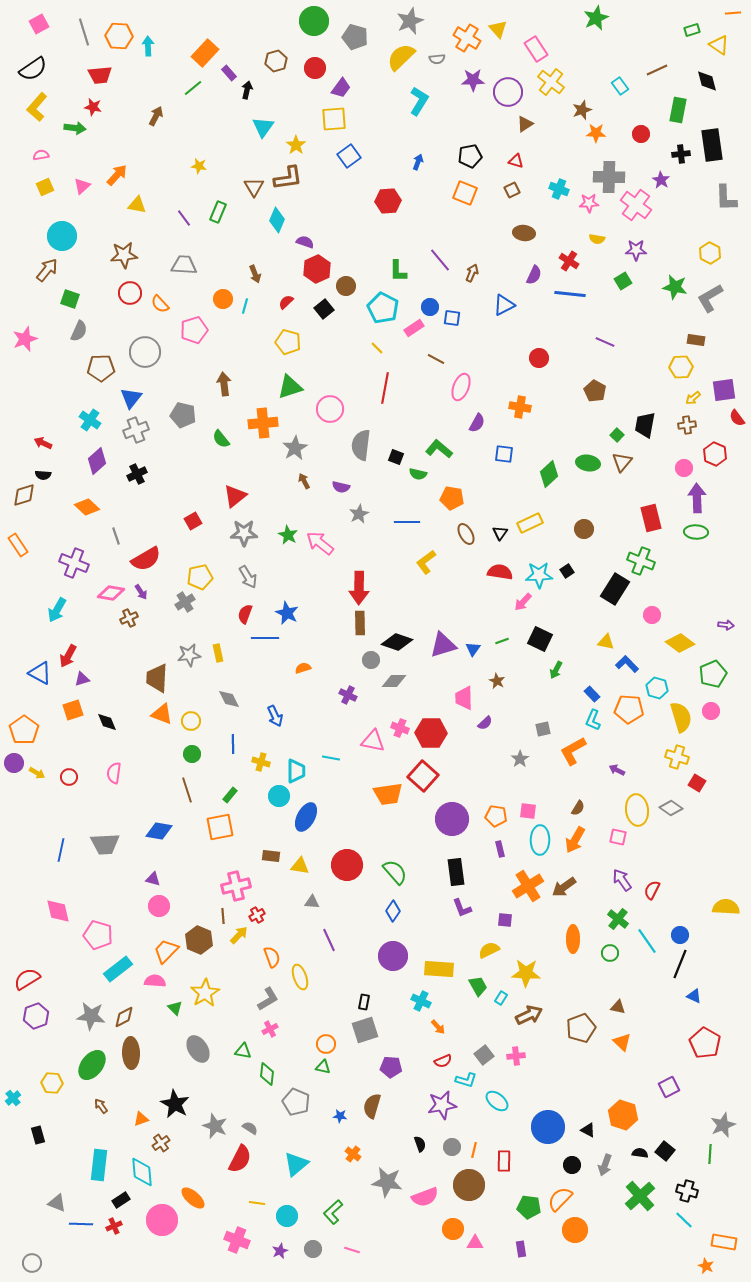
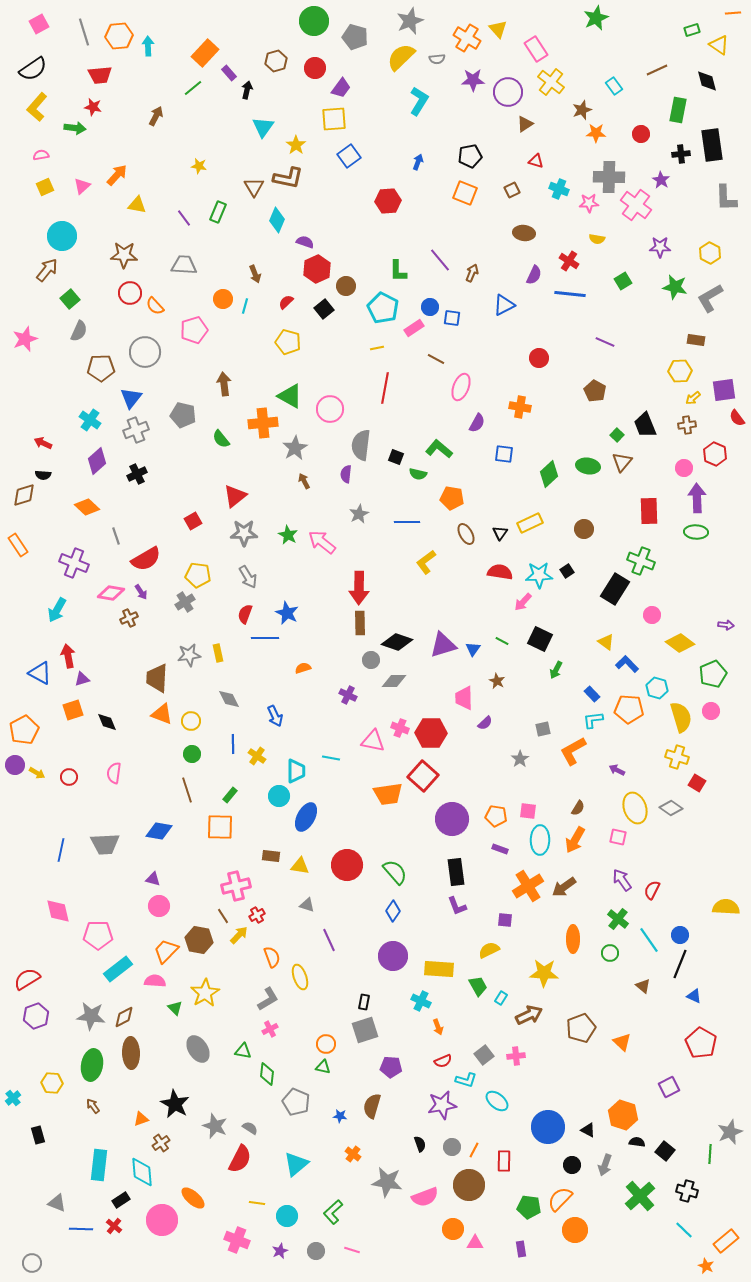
orange hexagon at (119, 36): rotated 8 degrees counterclockwise
cyan rectangle at (620, 86): moved 6 px left
red triangle at (516, 161): moved 20 px right
brown L-shape at (288, 178): rotated 20 degrees clockwise
purple star at (636, 250): moved 24 px right, 3 px up
brown star at (124, 255): rotated 8 degrees clockwise
green square at (70, 299): rotated 30 degrees clockwise
orange semicircle at (160, 304): moved 5 px left, 2 px down
yellow line at (377, 348): rotated 56 degrees counterclockwise
yellow hexagon at (681, 367): moved 1 px left, 4 px down
green triangle at (290, 387): moved 9 px down; rotated 48 degrees clockwise
black trapezoid at (645, 425): rotated 32 degrees counterclockwise
green ellipse at (588, 463): moved 3 px down
purple semicircle at (341, 487): moved 5 px right, 13 px up; rotated 84 degrees clockwise
red rectangle at (651, 518): moved 2 px left, 7 px up; rotated 12 degrees clockwise
pink arrow at (320, 543): moved 2 px right, 1 px up
yellow pentagon at (200, 577): moved 2 px left, 2 px up; rotated 20 degrees clockwise
green line at (502, 641): rotated 48 degrees clockwise
yellow triangle at (606, 642): rotated 24 degrees clockwise
red arrow at (68, 656): rotated 140 degrees clockwise
cyan L-shape at (593, 720): rotated 60 degrees clockwise
orange pentagon at (24, 730): rotated 8 degrees clockwise
yellow cross at (261, 762): moved 4 px left, 6 px up; rotated 18 degrees clockwise
purple circle at (14, 763): moved 1 px right, 2 px down
yellow ellipse at (637, 810): moved 2 px left, 2 px up; rotated 12 degrees counterclockwise
orange square at (220, 827): rotated 12 degrees clockwise
purple rectangle at (500, 849): rotated 56 degrees counterclockwise
gray triangle at (312, 902): moved 5 px left, 3 px down; rotated 14 degrees clockwise
purple L-shape at (462, 908): moved 5 px left, 2 px up
brown line at (223, 916): rotated 28 degrees counterclockwise
pink pentagon at (98, 935): rotated 16 degrees counterclockwise
brown hexagon at (199, 940): rotated 12 degrees counterclockwise
cyan line at (647, 941): moved 2 px right, 1 px up
yellow star at (526, 973): moved 18 px right
brown triangle at (618, 1007): moved 25 px right, 21 px up; rotated 28 degrees clockwise
orange arrow at (438, 1027): rotated 21 degrees clockwise
red pentagon at (705, 1043): moved 4 px left
green ellipse at (92, 1065): rotated 28 degrees counterclockwise
brown arrow at (101, 1106): moved 8 px left
gray star at (723, 1125): moved 7 px right, 7 px down
orange line at (474, 1150): rotated 14 degrees clockwise
black semicircle at (640, 1153): moved 3 px left, 11 px up
cyan line at (684, 1220): moved 10 px down
blue line at (81, 1224): moved 5 px down
red cross at (114, 1226): rotated 28 degrees counterclockwise
orange rectangle at (724, 1242): moved 2 px right, 1 px up; rotated 50 degrees counterclockwise
gray circle at (313, 1249): moved 3 px right, 2 px down
